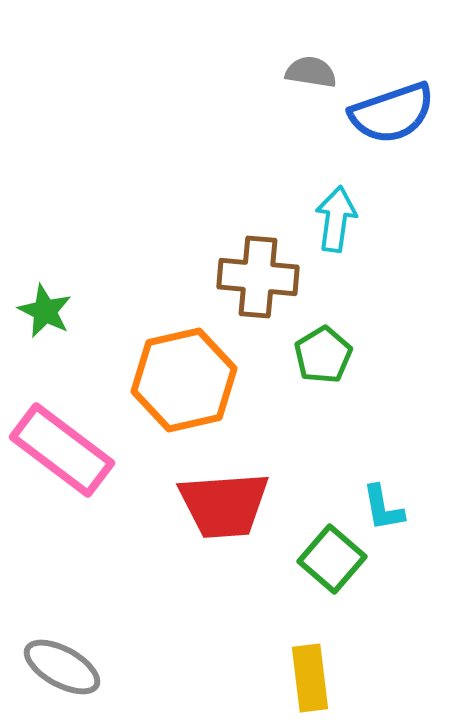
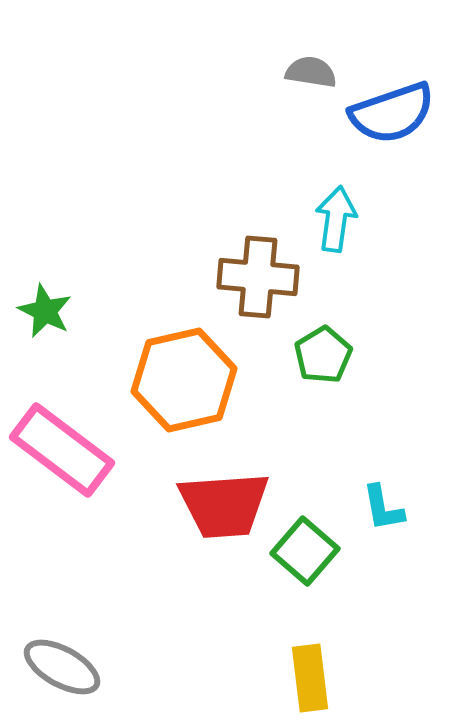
green square: moved 27 px left, 8 px up
